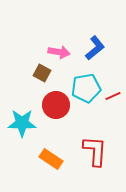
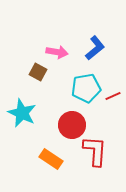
pink arrow: moved 2 px left
brown square: moved 4 px left, 1 px up
red circle: moved 16 px right, 20 px down
cyan star: moved 10 px up; rotated 24 degrees clockwise
